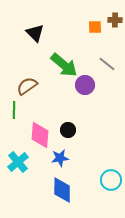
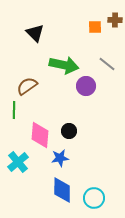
green arrow: rotated 28 degrees counterclockwise
purple circle: moved 1 px right, 1 px down
black circle: moved 1 px right, 1 px down
cyan circle: moved 17 px left, 18 px down
